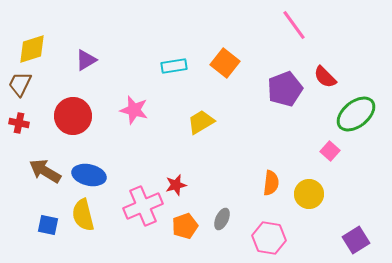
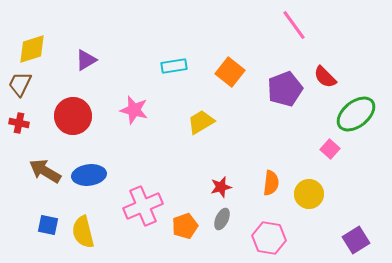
orange square: moved 5 px right, 9 px down
pink square: moved 2 px up
blue ellipse: rotated 20 degrees counterclockwise
red star: moved 45 px right, 2 px down
yellow semicircle: moved 17 px down
